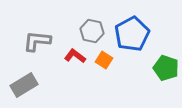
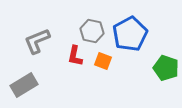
blue pentagon: moved 2 px left
gray L-shape: rotated 28 degrees counterclockwise
red L-shape: rotated 115 degrees counterclockwise
orange square: moved 1 px left, 1 px down; rotated 12 degrees counterclockwise
